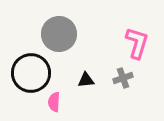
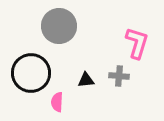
gray circle: moved 8 px up
gray cross: moved 4 px left, 2 px up; rotated 24 degrees clockwise
pink semicircle: moved 3 px right
